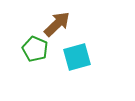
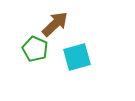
brown arrow: moved 2 px left
